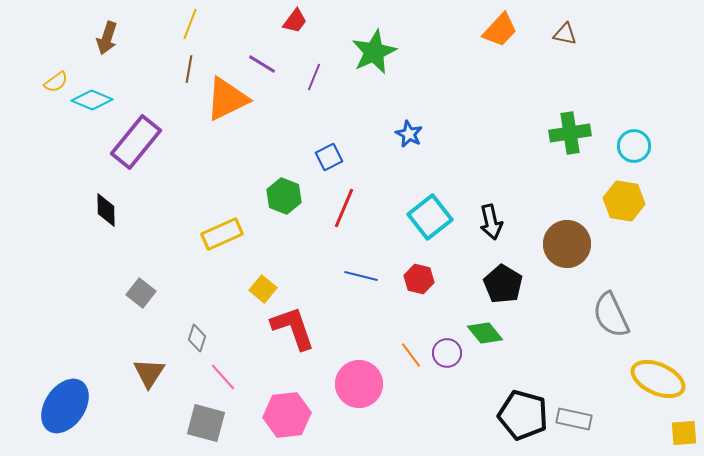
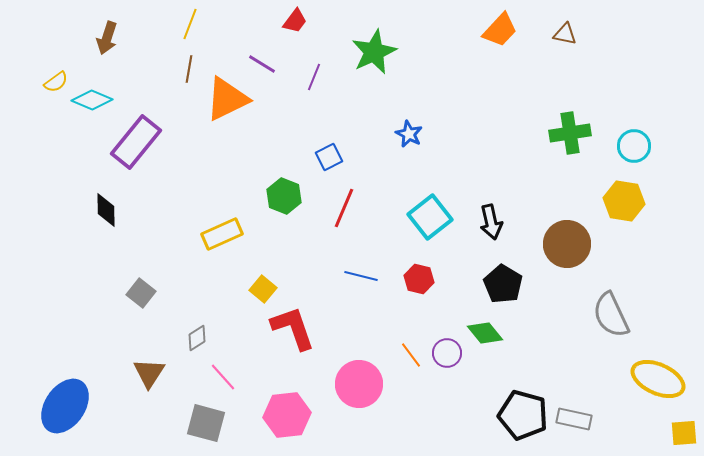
gray diamond at (197, 338): rotated 40 degrees clockwise
